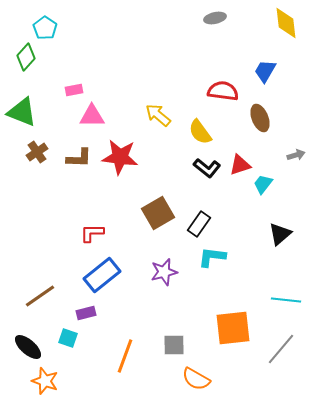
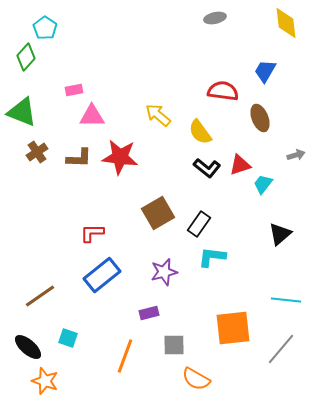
purple rectangle: moved 63 px right
